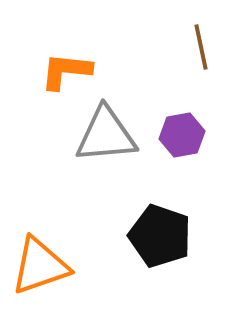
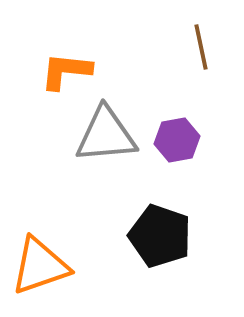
purple hexagon: moved 5 px left, 5 px down
